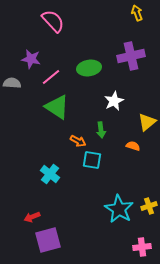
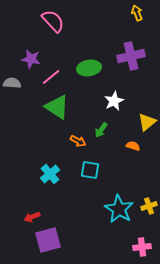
green arrow: rotated 42 degrees clockwise
cyan square: moved 2 px left, 10 px down
cyan cross: rotated 12 degrees clockwise
